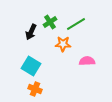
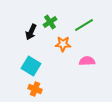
green line: moved 8 px right, 1 px down
